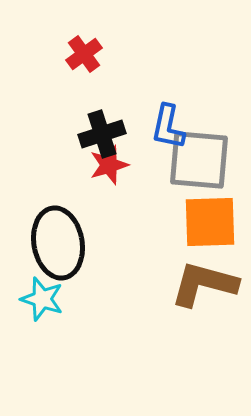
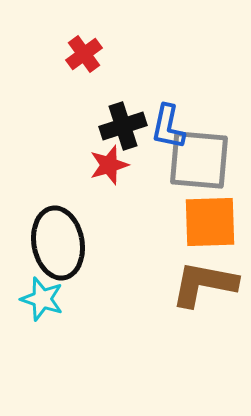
black cross: moved 21 px right, 8 px up
brown L-shape: rotated 4 degrees counterclockwise
